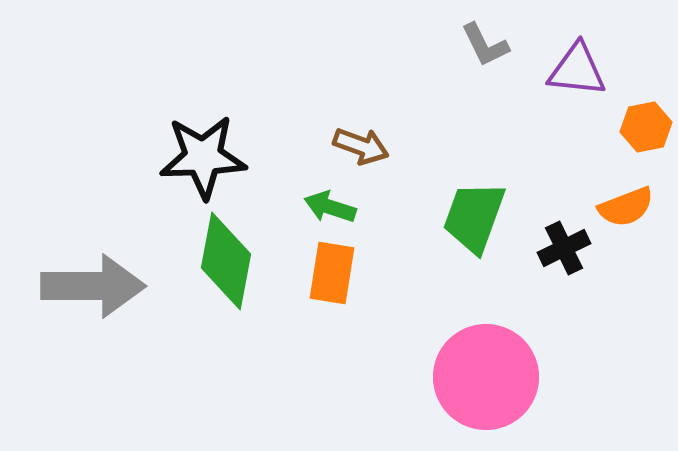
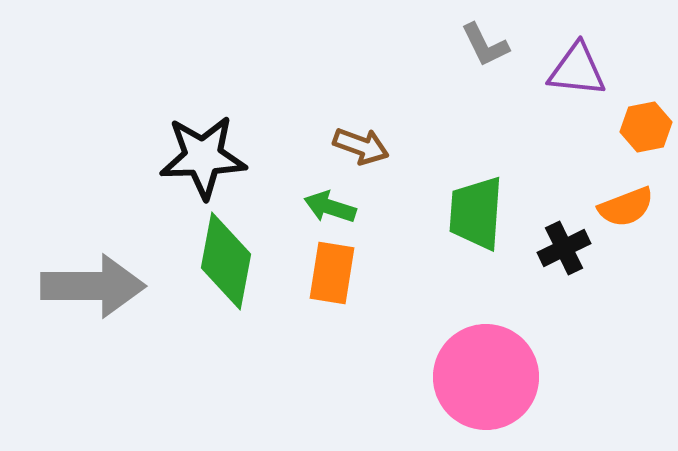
green trapezoid: moved 2 px right, 4 px up; rotated 16 degrees counterclockwise
